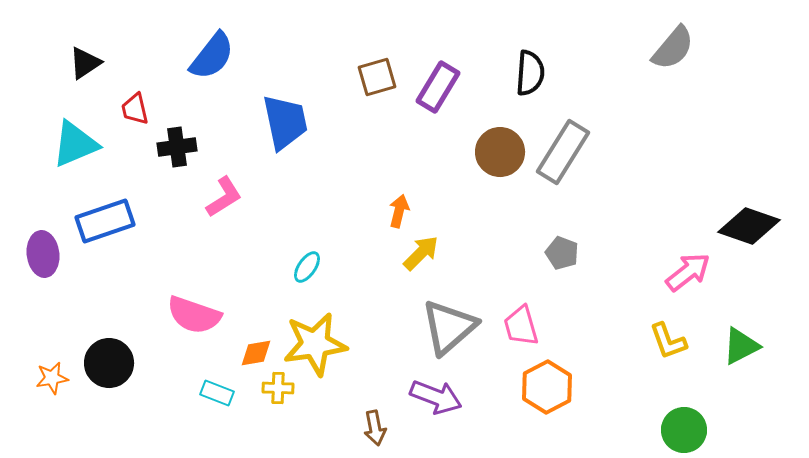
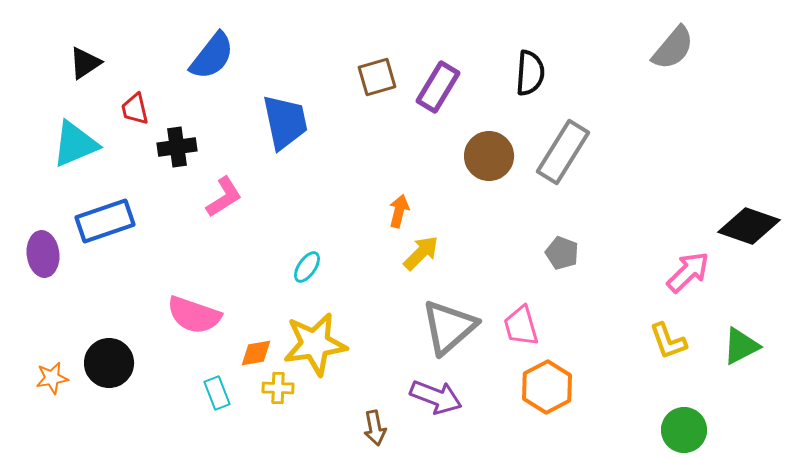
brown circle: moved 11 px left, 4 px down
pink arrow: rotated 6 degrees counterclockwise
cyan rectangle: rotated 48 degrees clockwise
